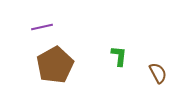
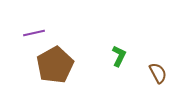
purple line: moved 8 px left, 6 px down
green L-shape: rotated 20 degrees clockwise
